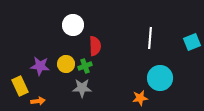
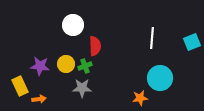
white line: moved 2 px right
orange arrow: moved 1 px right, 2 px up
